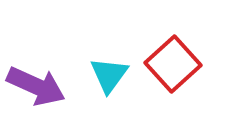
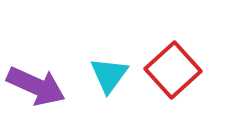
red square: moved 6 px down
